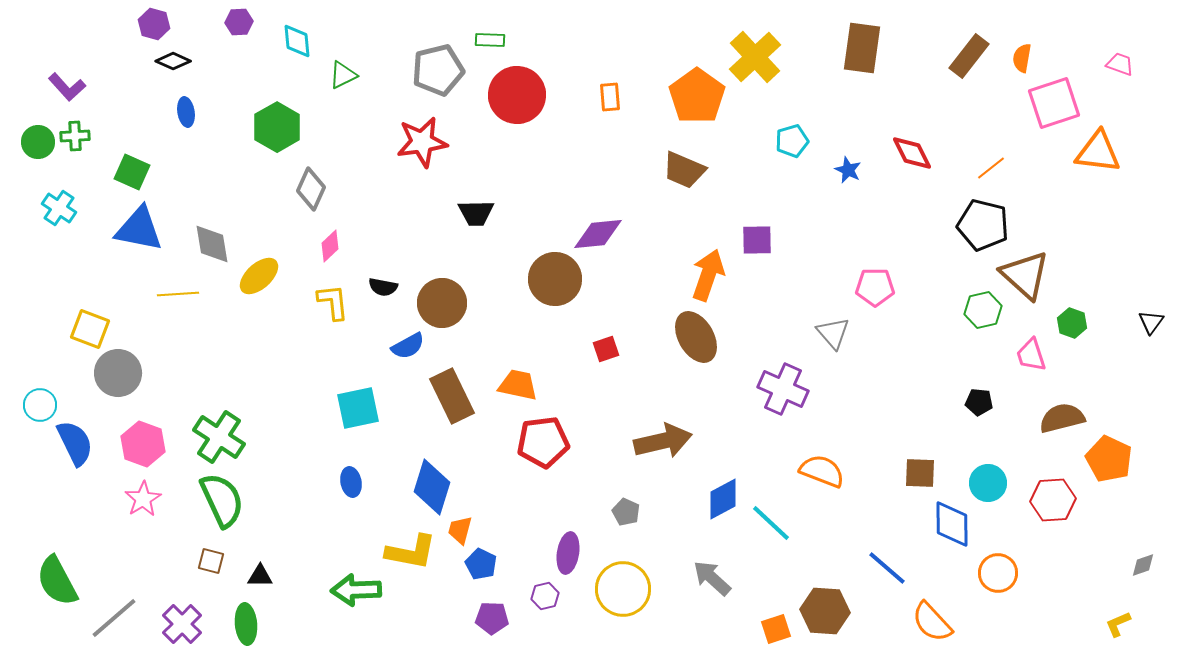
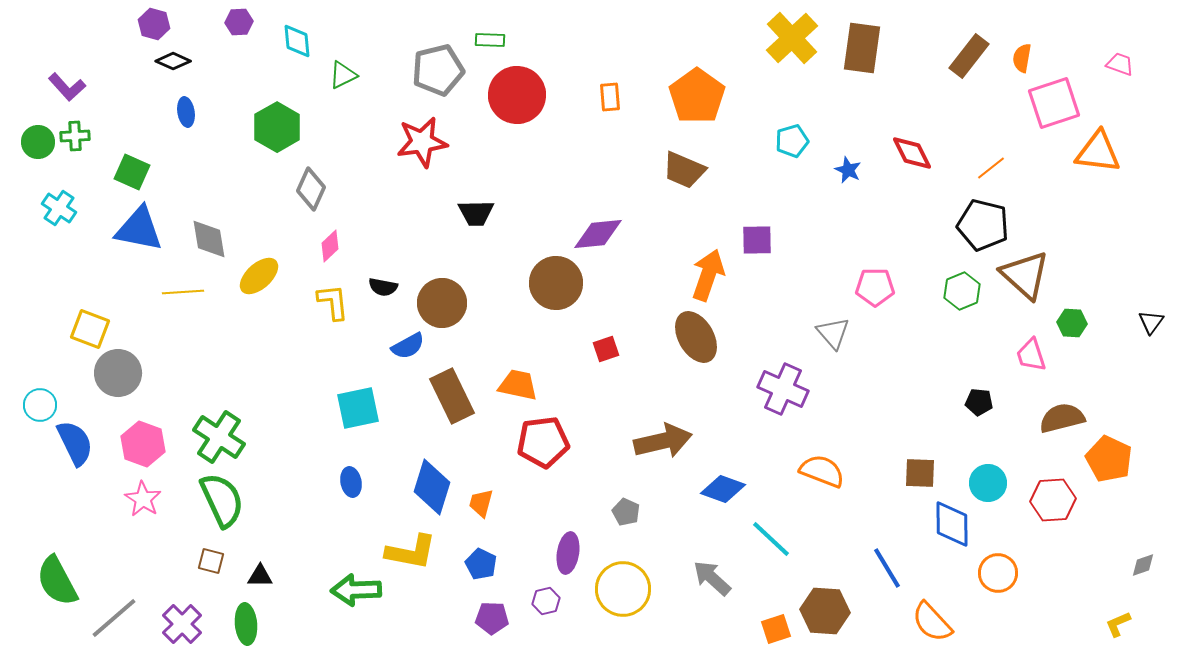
yellow cross at (755, 57): moved 37 px right, 19 px up
gray diamond at (212, 244): moved 3 px left, 5 px up
brown circle at (555, 279): moved 1 px right, 4 px down
yellow line at (178, 294): moved 5 px right, 2 px up
green hexagon at (983, 310): moved 21 px left, 19 px up; rotated 9 degrees counterclockwise
green hexagon at (1072, 323): rotated 16 degrees counterclockwise
pink star at (143, 499): rotated 9 degrees counterclockwise
blue diamond at (723, 499): moved 10 px up; rotated 48 degrees clockwise
cyan line at (771, 523): moved 16 px down
orange trapezoid at (460, 530): moved 21 px right, 27 px up
blue line at (887, 568): rotated 18 degrees clockwise
purple hexagon at (545, 596): moved 1 px right, 5 px down
